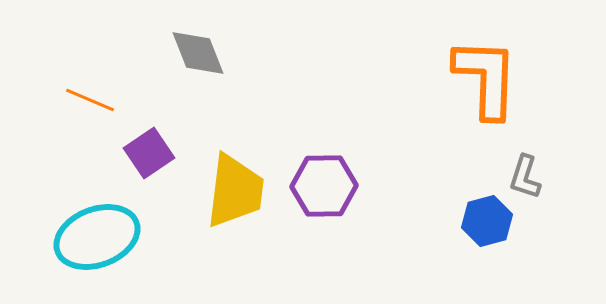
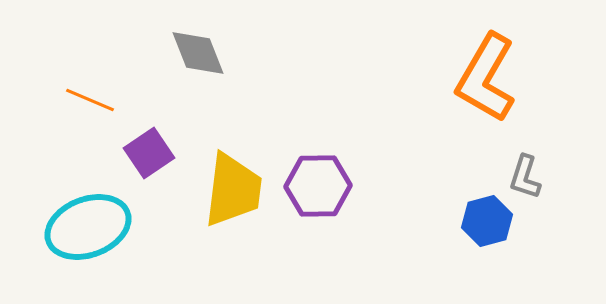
orange L-shape: rotated 152 degrees counterclockwise
purple hexagon: moved 6 px left
yellow trapezoid: moved 2 px left, 1 px up
cyan ellipse: moved 9 px left, 10 px up
